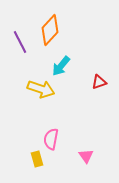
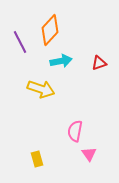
cyan arrow: moved 5 px up; rotated 140 degrees counterclockwise
red triangle: moved 19 px up
pink semicircle: moved 24 px right, 8 px up
pink triangle: moved 3 px right, 2 px up
